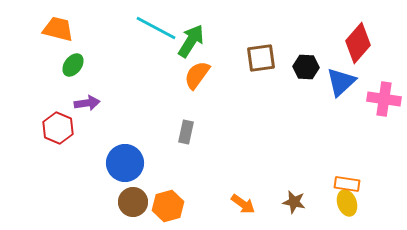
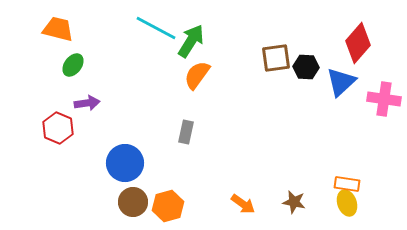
brown square: moved 15 px right
